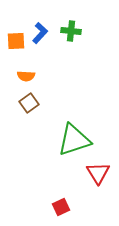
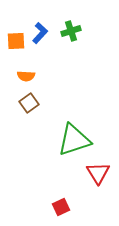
green cross: rotated 24 degrees counterclockwise
